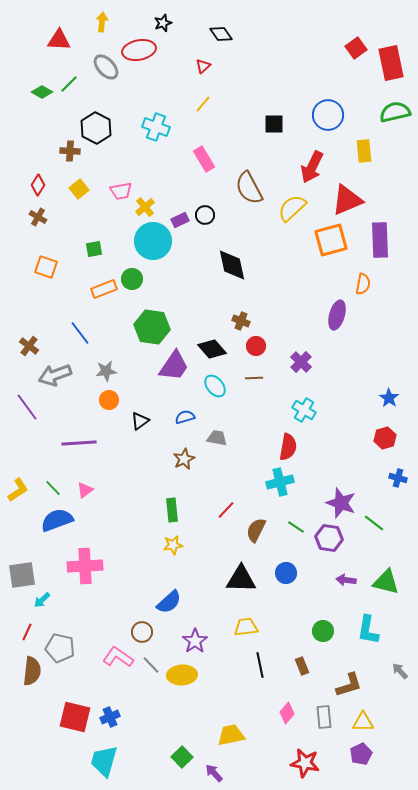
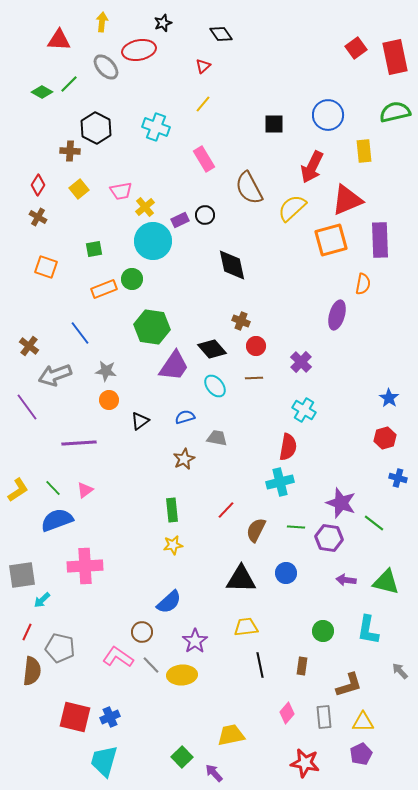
red rectangle at (391, 63): moved 4 px right, 6 px up
gray star at (106, 371): rotated 15 degrees clockwise
green line at (296, 527): rotated 30 degrees counterclockwise
brown rectangle at (302, 666): rotated 30 degrees clockwise
